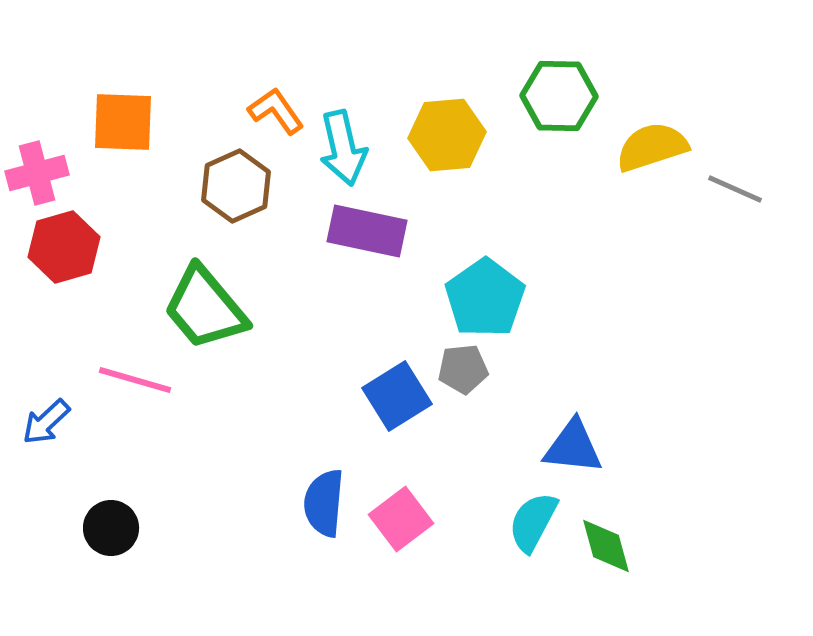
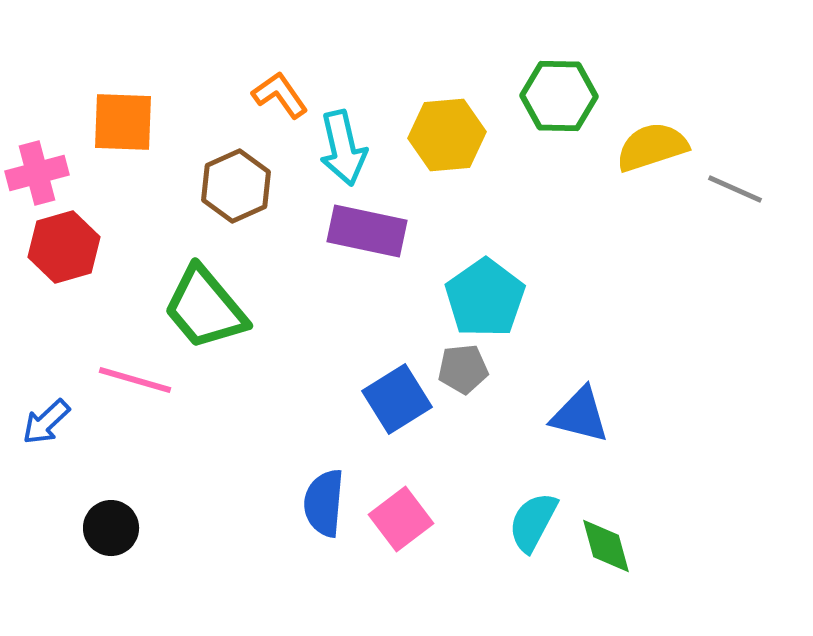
orange L-shape: moved 4 px right, 16 px up
blue square: moved 3 px down
blue triangle: moved 7 px right, 32 px up; rotated 8 degrees clockwise
